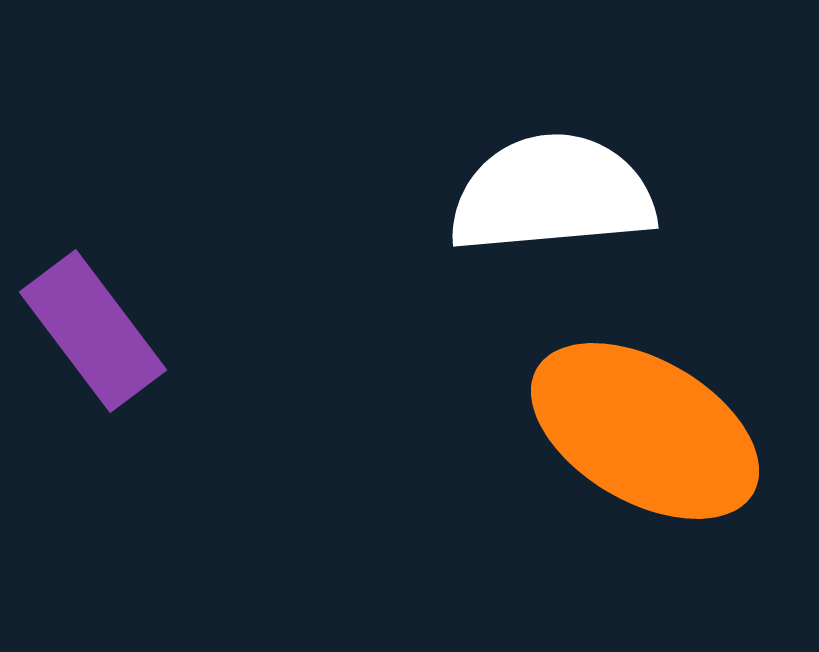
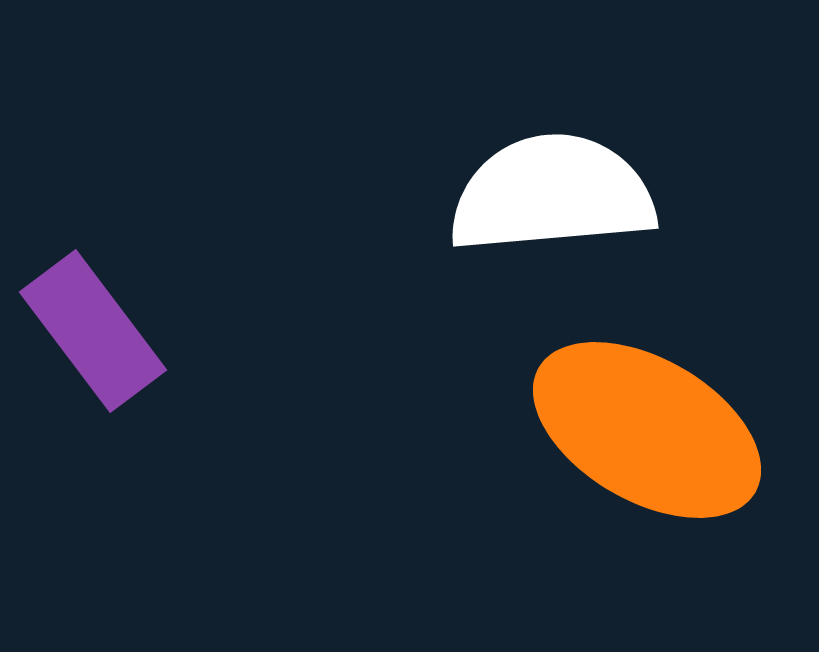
orange ellipse: moved 2 px right, 1 px up
